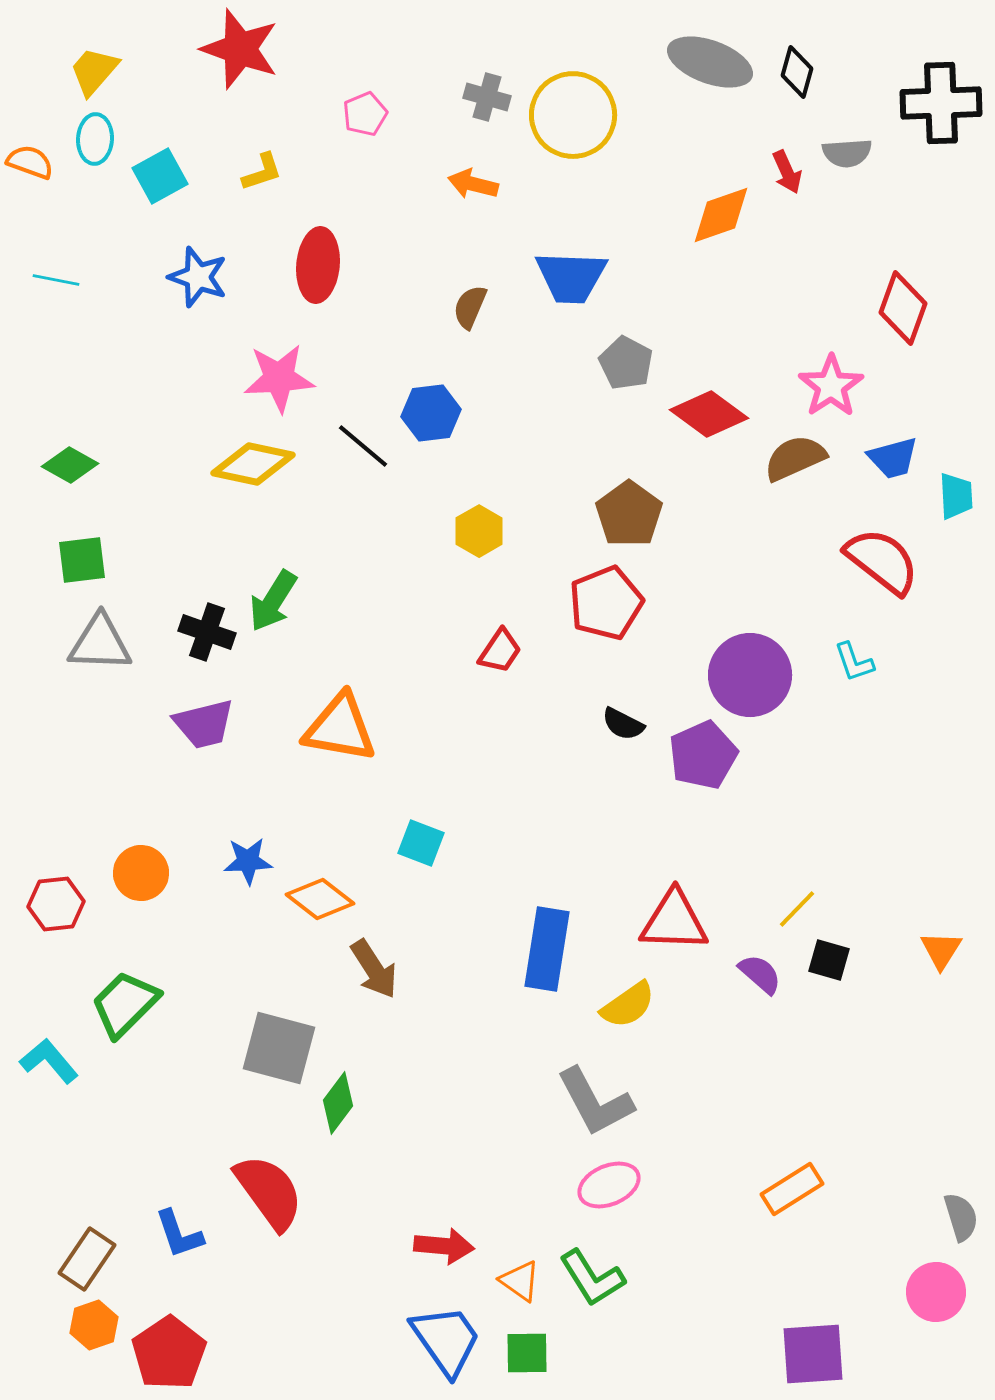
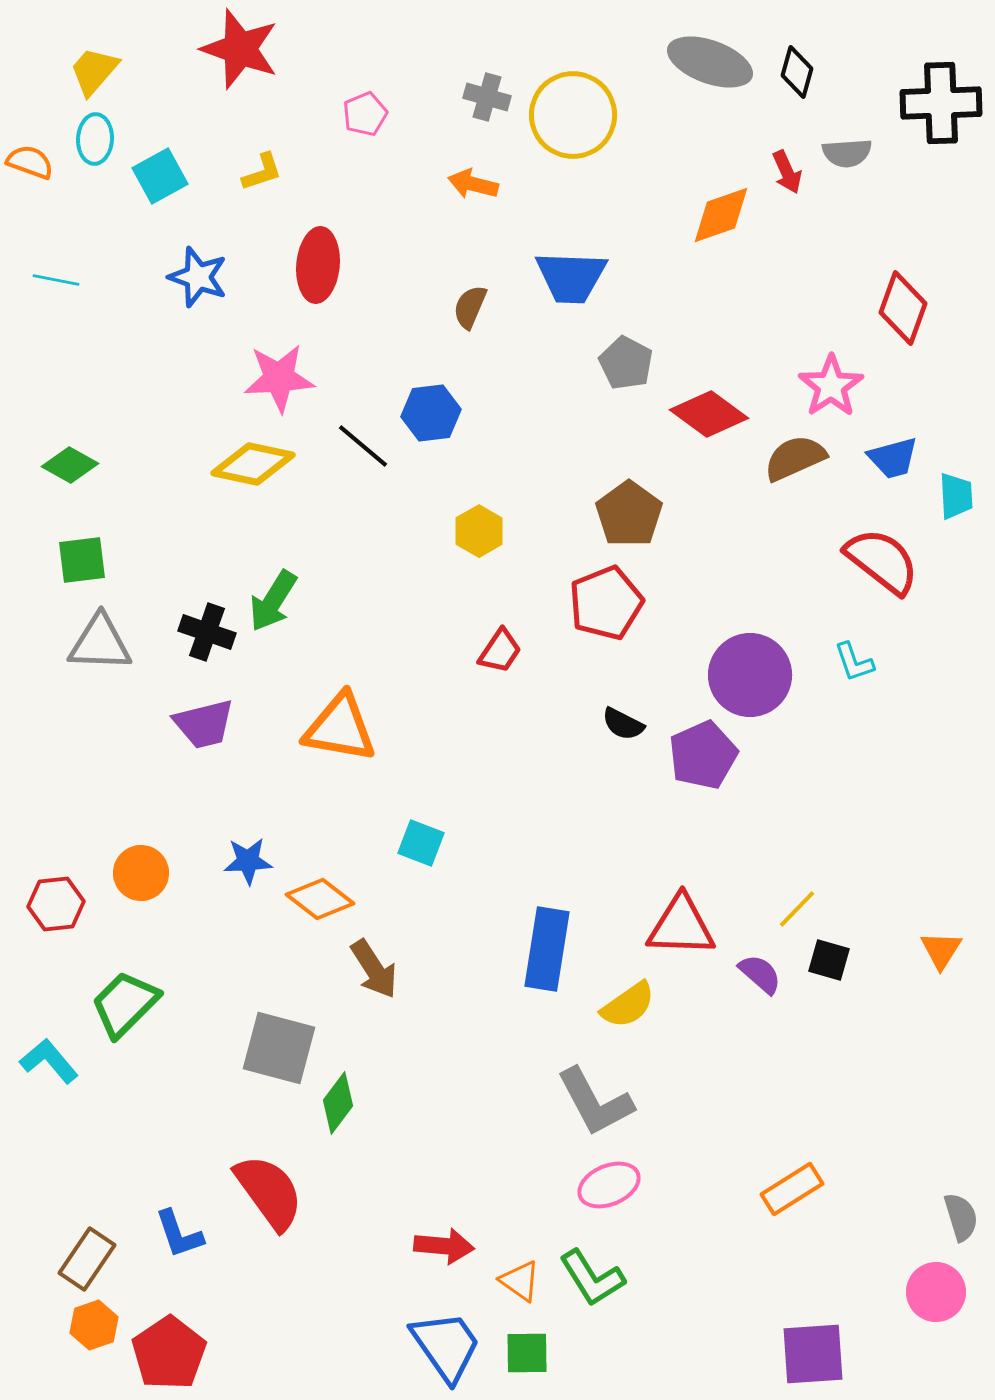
red triangle at (674, 921): moved 7 px right, 5 px down
blue trapezoid at (446, 1340): moved 6 px down
